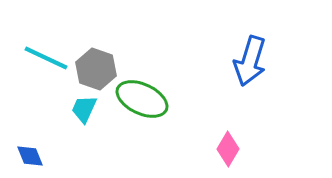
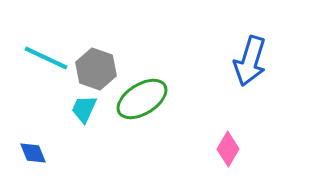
green ellipse: rotated 57 degrees counterclockwise
blue diamond: moved 3 px right, 3 px up
